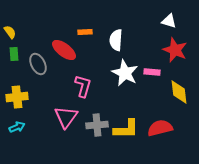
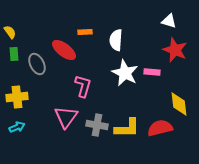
gray ellipse: moved 1 px left
yellow diamond: moved 12 px down
gray cross: rotated 15 degrees clockwise
yellow L-shape: moved 1 px right, 1 px up
